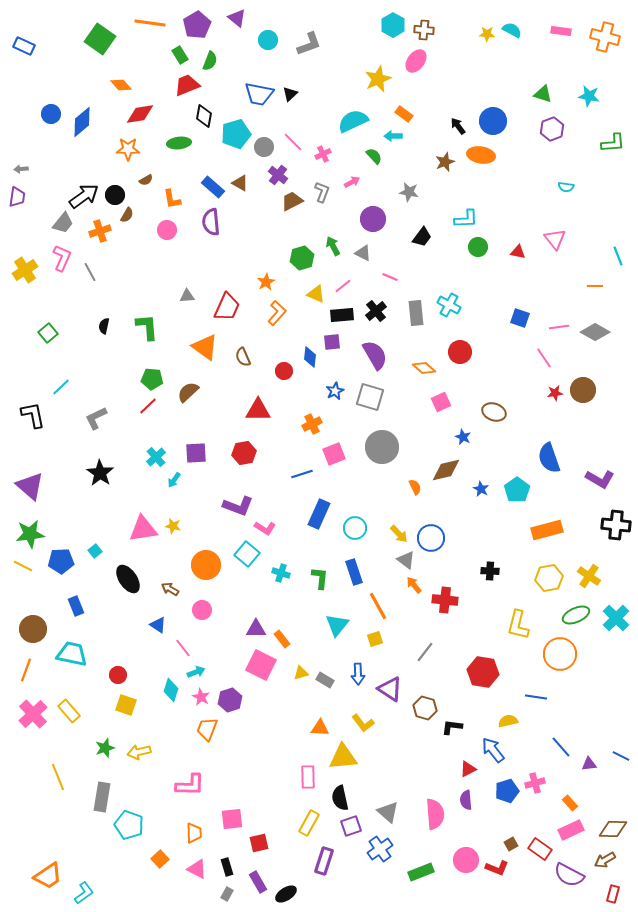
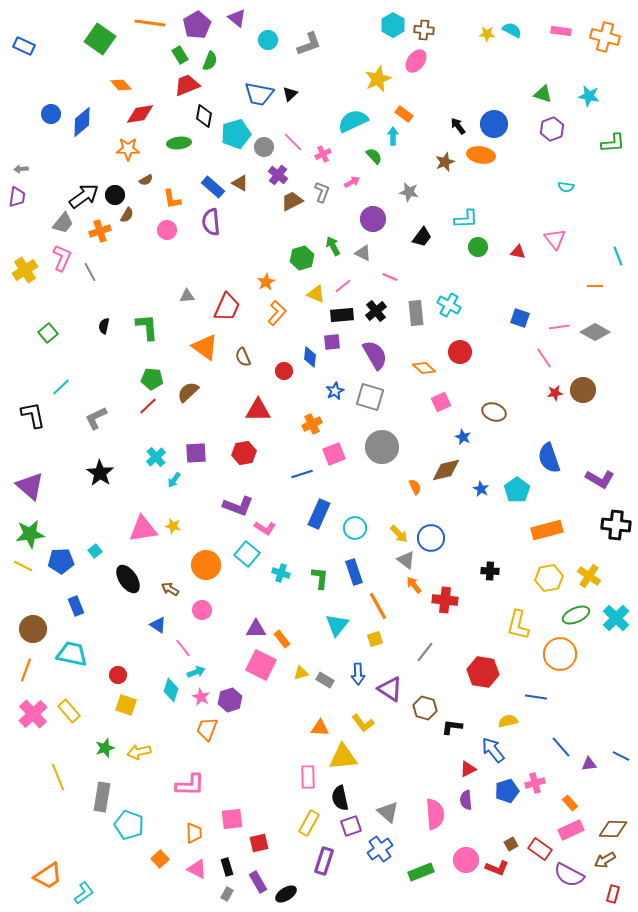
blue circle at (493, 121): moved 1 px right, 3 px down
cyan arrow at (393, 136): rotated 90 degrees clockwise
